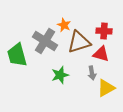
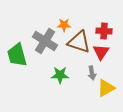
orange star: rotated 24 degrees counterclockwise
brown triangle: rotated 35 degrees clockwise
red triangle: moved 2 px up; rotated 48 degrees clockwise
green star: rotated 18 degrees clockwise
